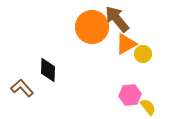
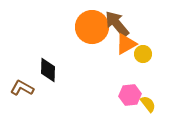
brown arrow: moved 5 px down
brown L-shape: rotated 20 degrees counterclockwise
yellow semicircle: moved 3 px up
